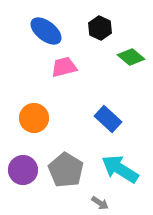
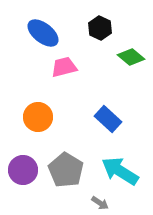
blue ellipse: moved 3 px left, 2 px down
orange circle: moved 4 px right, 1 px up
cyan arrow: moved 2 px down
